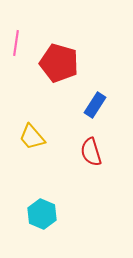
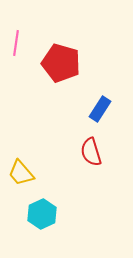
red pentagon: moved 2 px right
blue rectangle: moved 5 px right, 4 px down
yellow trapezoid: moved 11 px left, 36 px down
cyan hexagon: rotated 12 degrees clockwise
